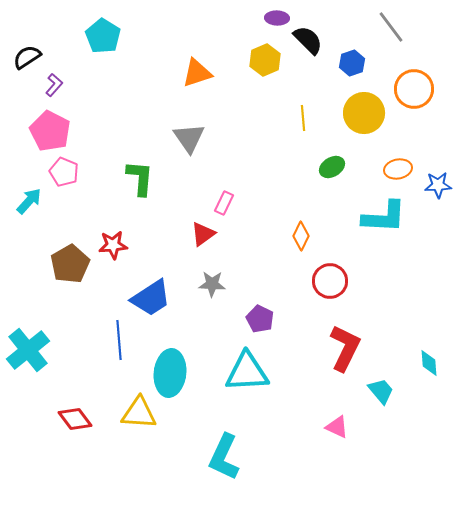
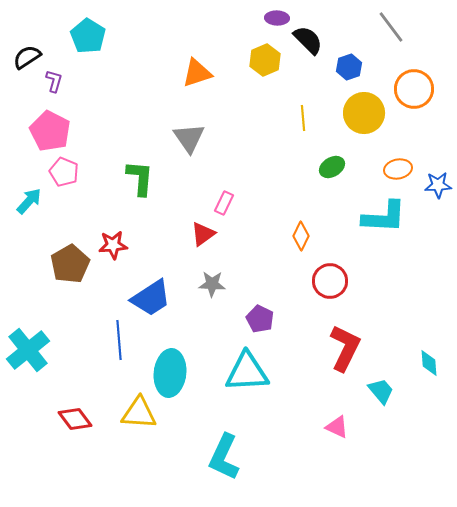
cyan pentagon at (103, 36): moved 15 px left
blue hexagon at (352, 63): moved 3 px left, 4 px down
purple L-shape at (54, 85): moved 4 px up; rotated 25 degrees counterclockwise
